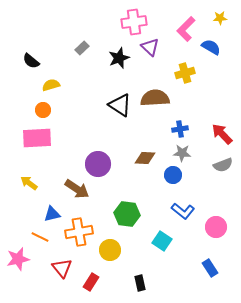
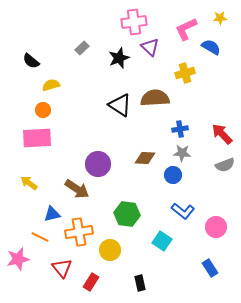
pink L-shape: rotated 20 degrees clockwise
gray semicircle: moved 2 px right
